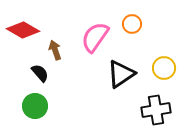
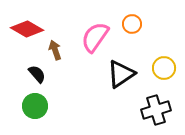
red diamond: moved 4 px right, 1 px up
black semicircle: moved 3 px left, 1 px down
black cross: rotated 8 degrees counterclockwise
